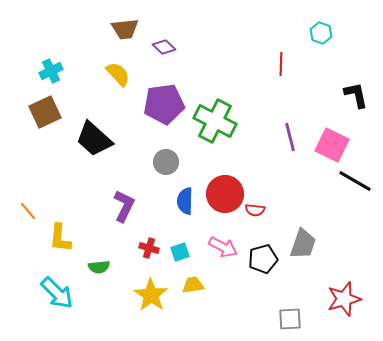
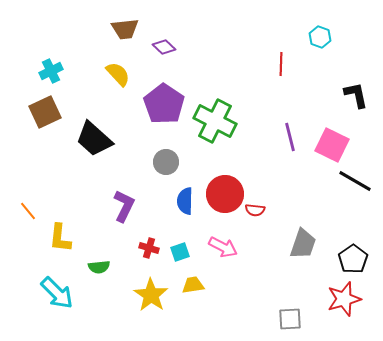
cyan hexagon: moved 1 px left, 4 px down
purple pentagon: rotated 30 degrees counterclockwise
black pentagon: moved 90 px right; rotated 20 degrees counterclockwise
